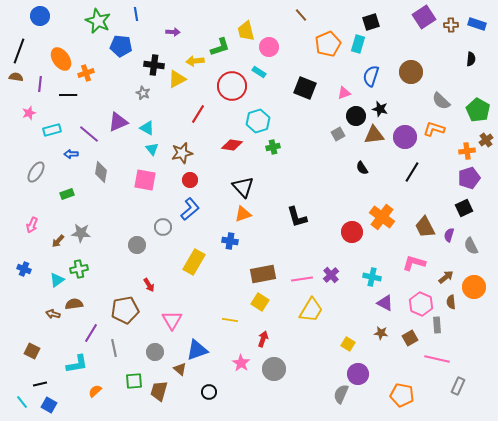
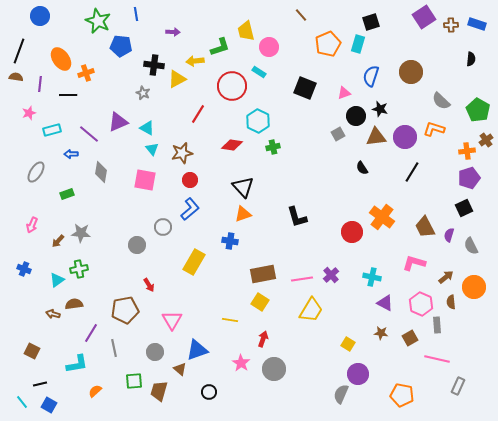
cyan hexagon at (258, 121): rotated 15 degrees counterclockwise
brown triangle at (374, 135): moved 2 px right, 2 px down
